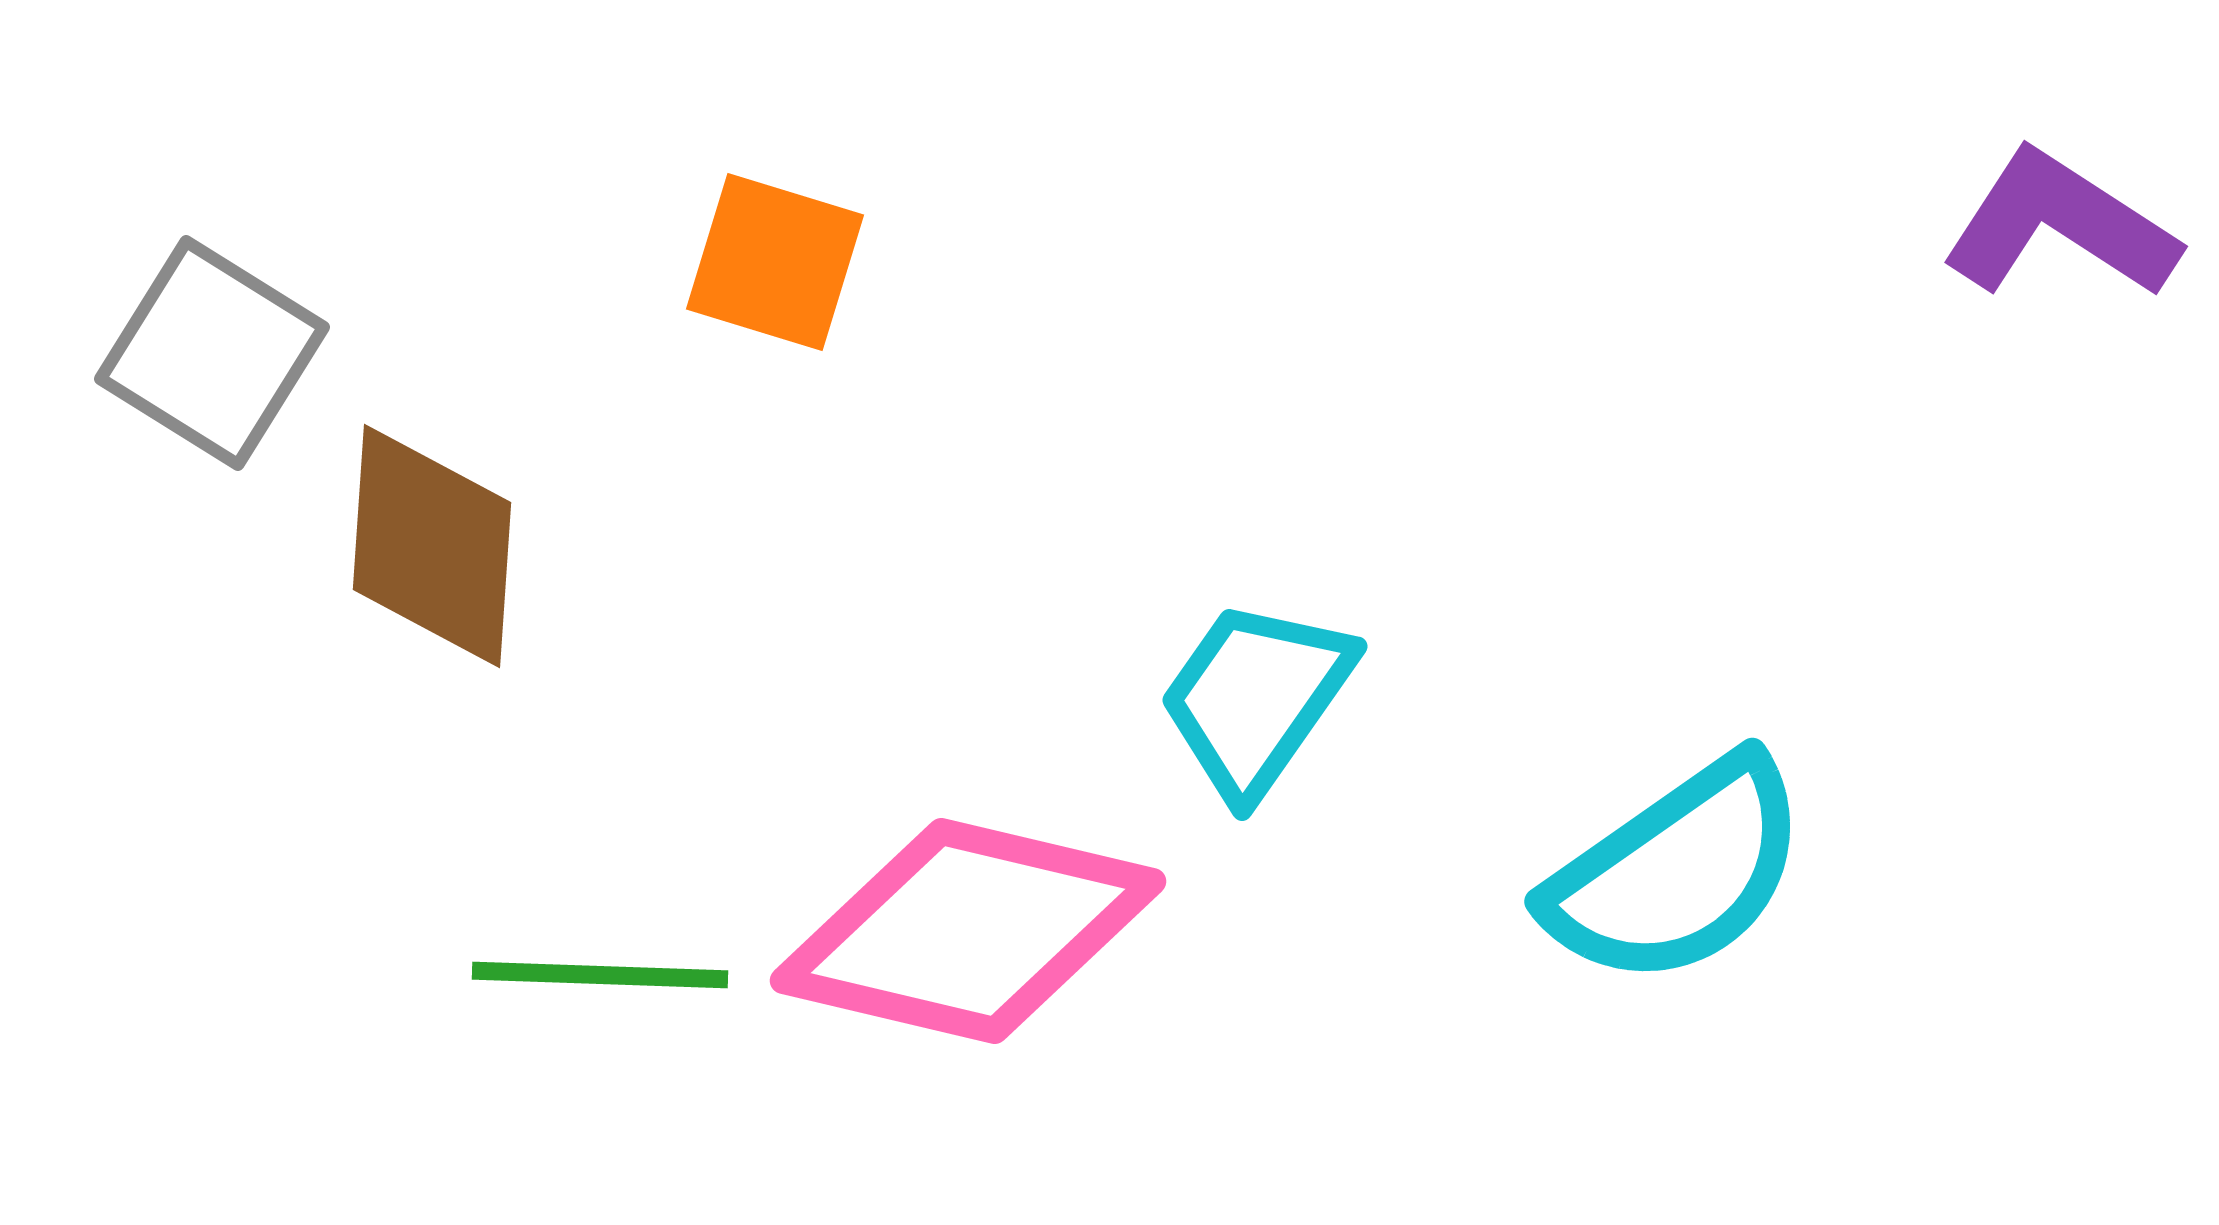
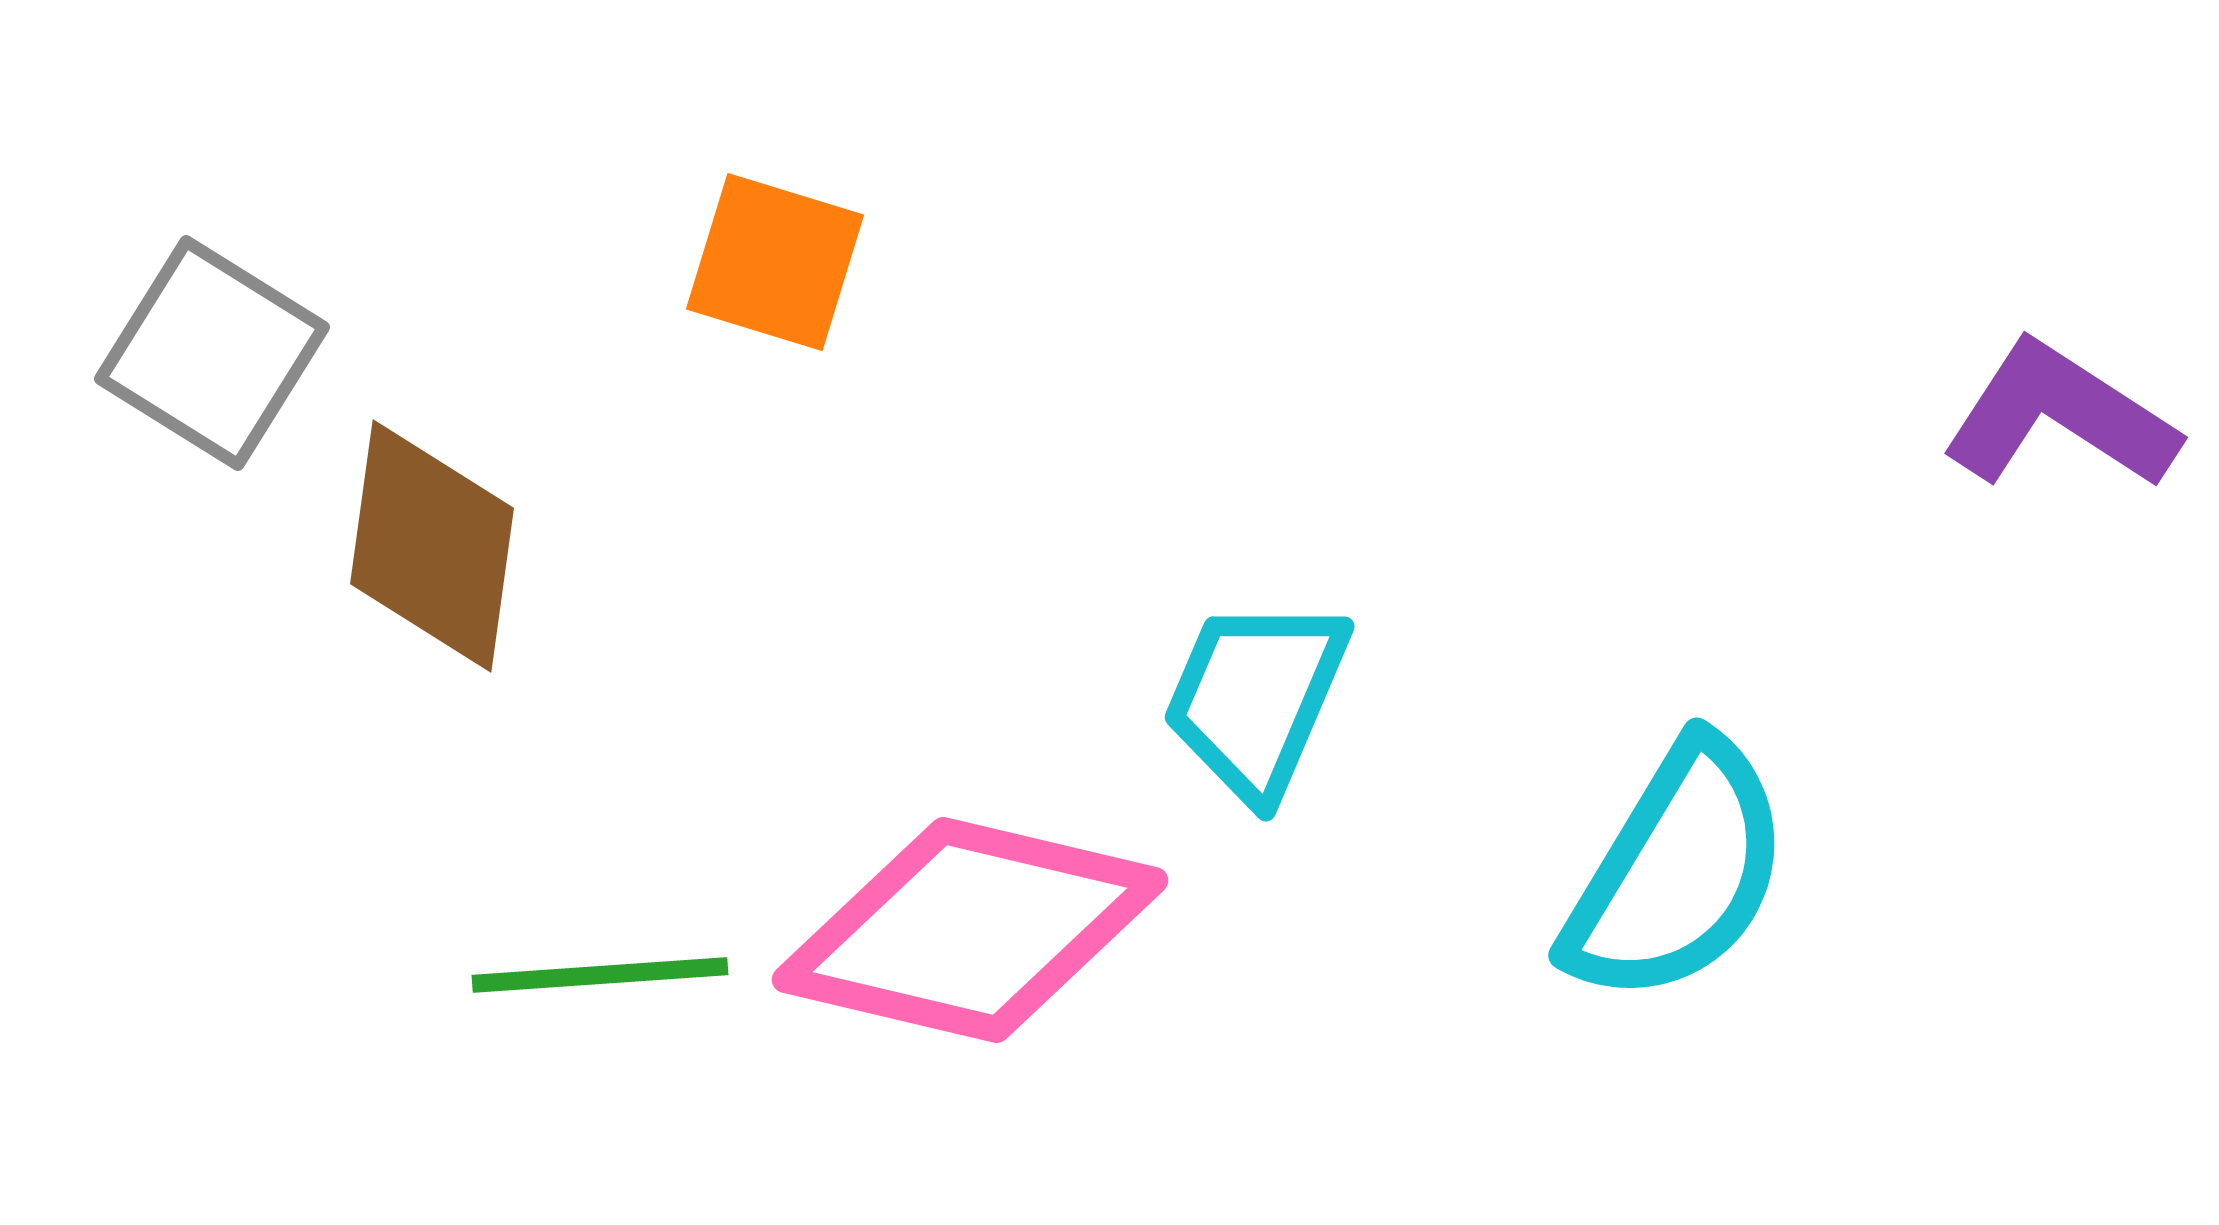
purple L-shape: moved 191 px down
brown diamond: rotated 4 degrees clockwise
cyan trapezoid: rotated 12 degrees counterclockwise
cyan semicircle: rotated 24 degrees counterclockwise
pink diamond: moved 2 px right, 1 px up
green line: rotated 6 degrees counterclockwise
